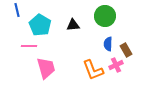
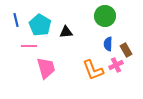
blue line: moved 1 px left, 10 px down
black triangle: moved 7 px left, 7 px down
